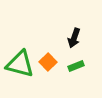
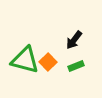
black arrow: moved 2 px down; rotated 18 degrees clockwise
green triangle: moved 5 px right, 4 px up
